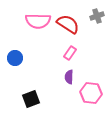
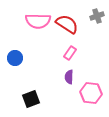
red semicircle: moved 1 px left
